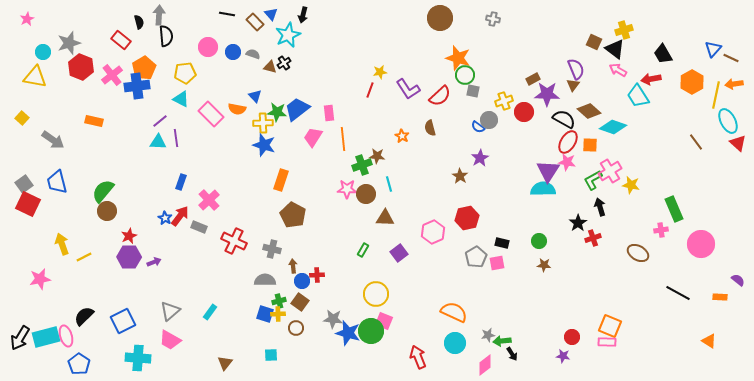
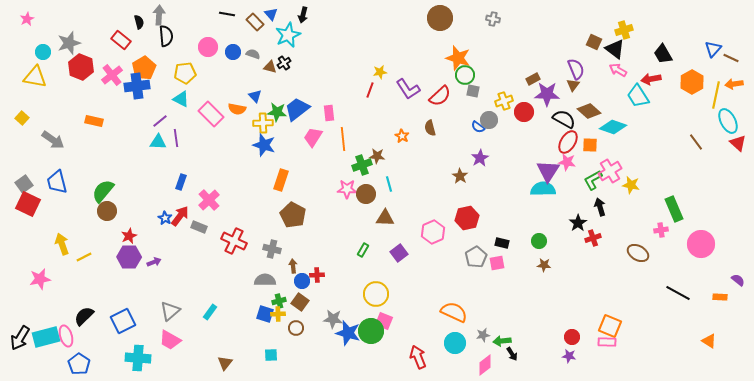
gray star at (488, 335): moved 5 px left
purple star at (563, 356): moved 6 px right
